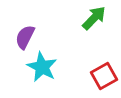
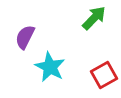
cyan star: moved 8 px right
red square: moved 1 px up
